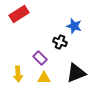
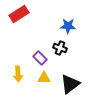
blue star: moved 6 px left; rotated 14 degrees counterclockwise
black cross: moved 6 px down
black triangle: moved 6 px left, 11 px down; rotated 15 degrees counterclockwise
